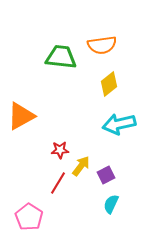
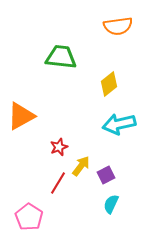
orange semicircle: moved 16 px right, 19 px up
red star: moved 1 px left, 3 px up; rotated 18 degrees counterclockwise
